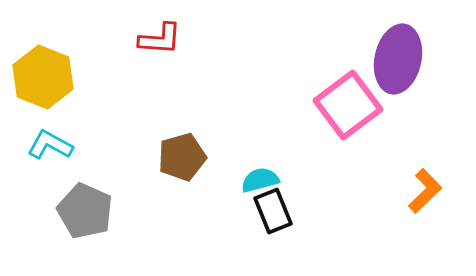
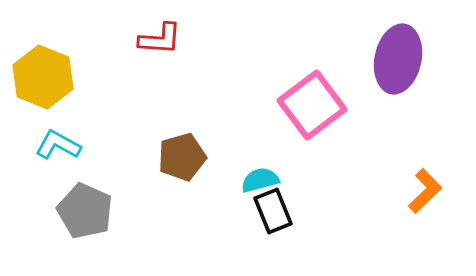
pink square: moved 36 px left
cyan L-shape: moved 8 px right
